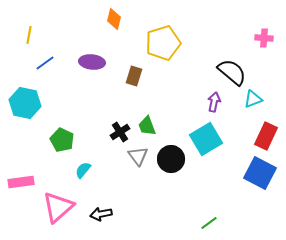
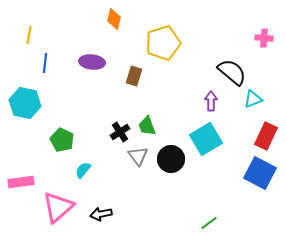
blue line: rotated 48 degrees counterclockwise
purple arrow: moved 3 px left, 1 px up; rotated 12 degrees counterclockwise
